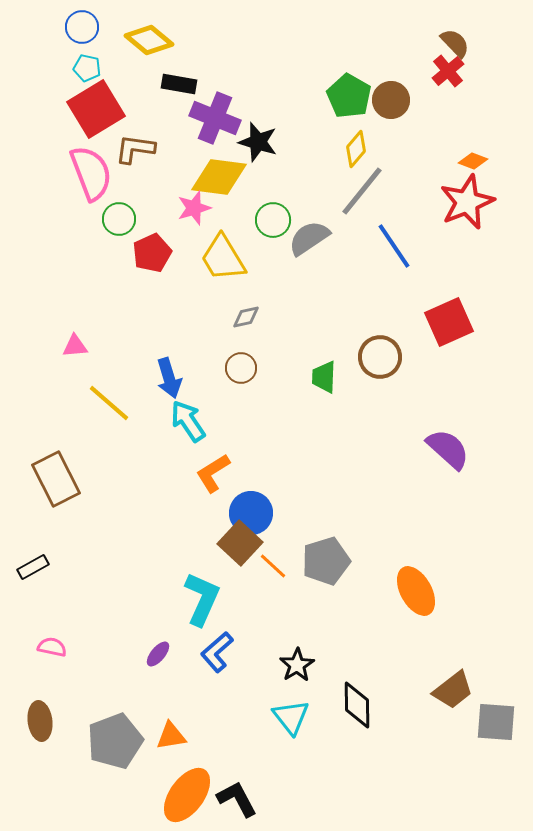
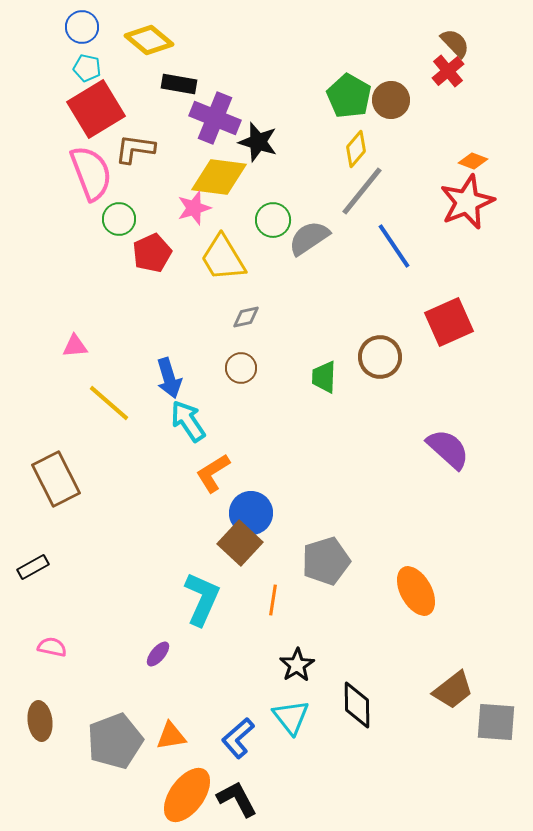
orange line at (273, 566): moved 34 px down; rotated 56 degrees clockwise
blue L-shape at (217, 652): moved 21 px right, 86 px down
